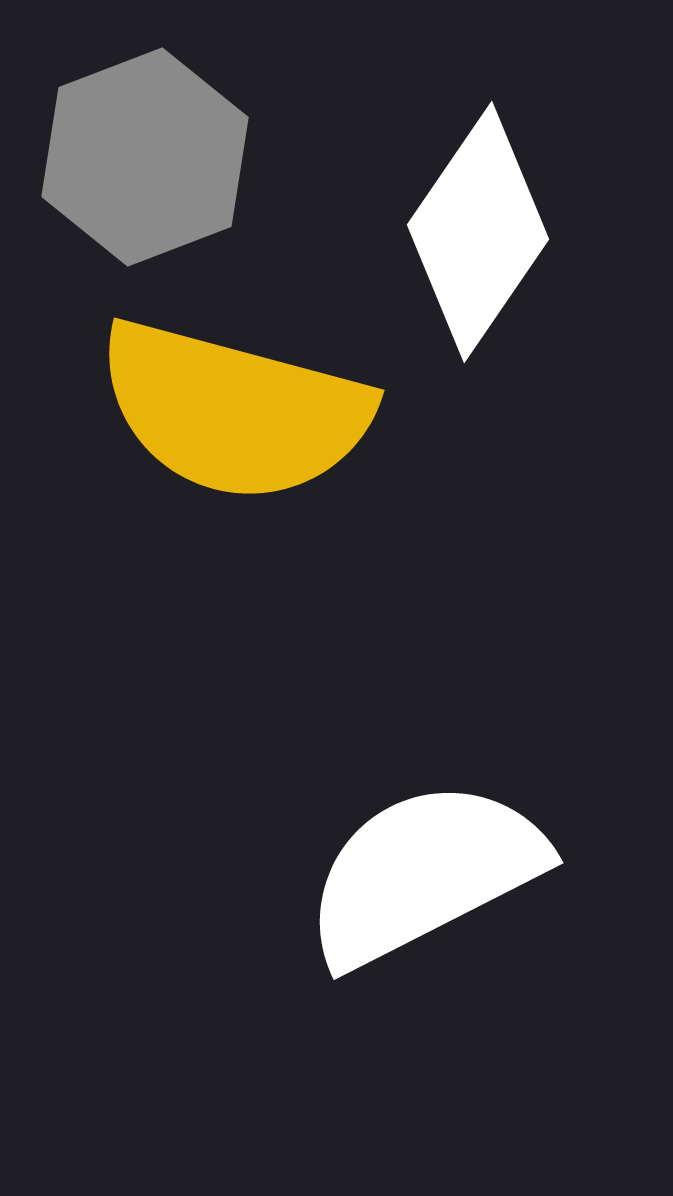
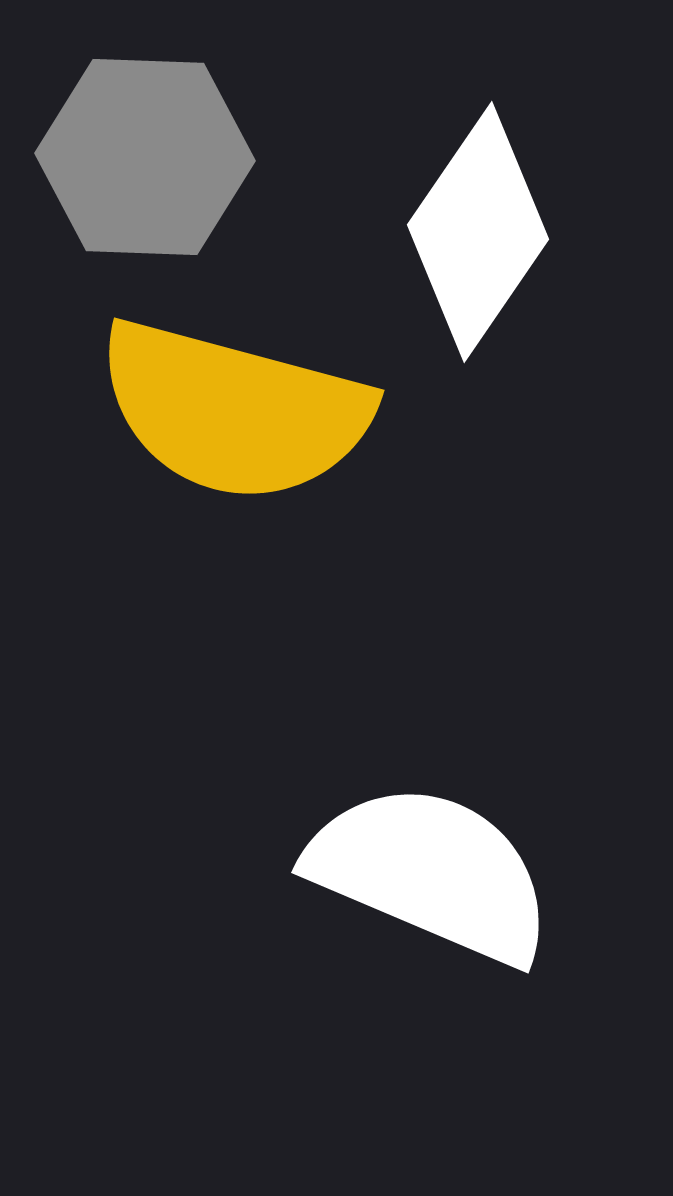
gray hexagon: rotated 23 degrees clockwise
white semicircle: moved 7 px right; rotated 50 degrees clockwise
